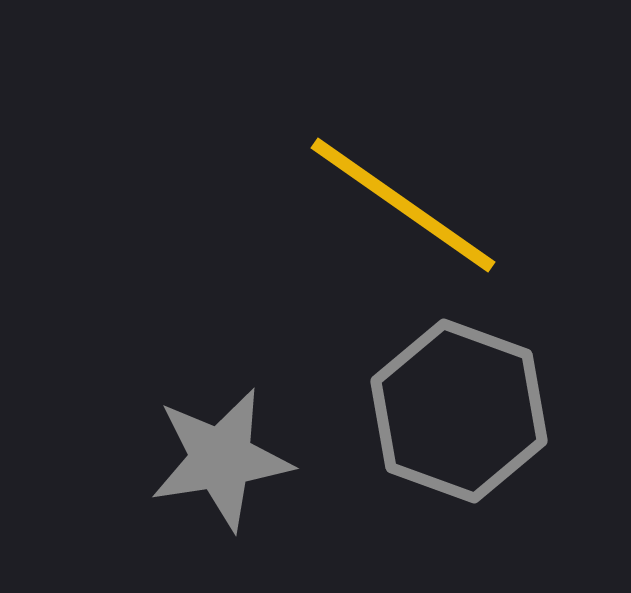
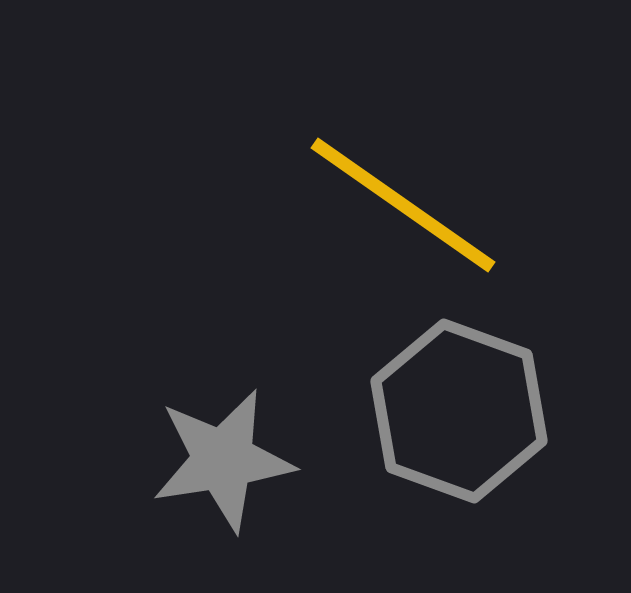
gray star: moved 2 px right, 1 px down
